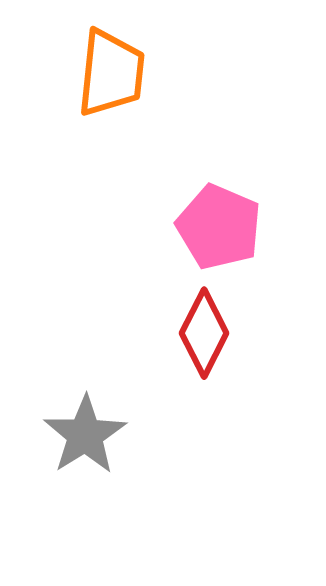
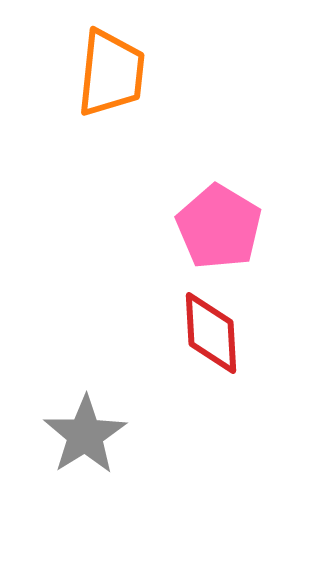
pink pentagon: rotated 8 degrees clockwise
red diamond: moved 7 px right; rotated 30 degrees counterclockwise
